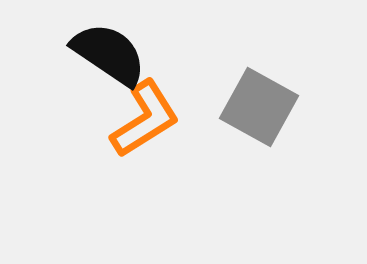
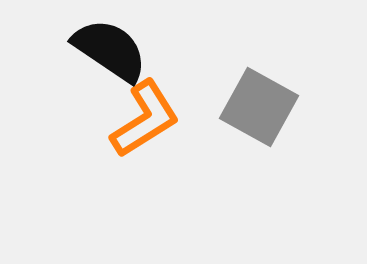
black semicircle: moved 1 px right, 4 px up
